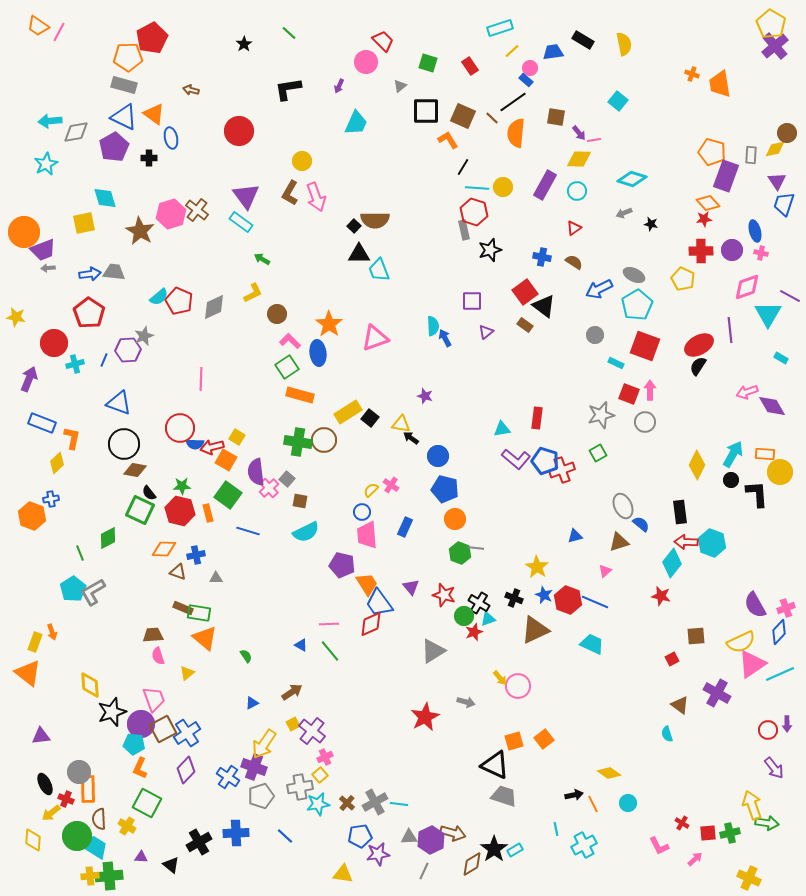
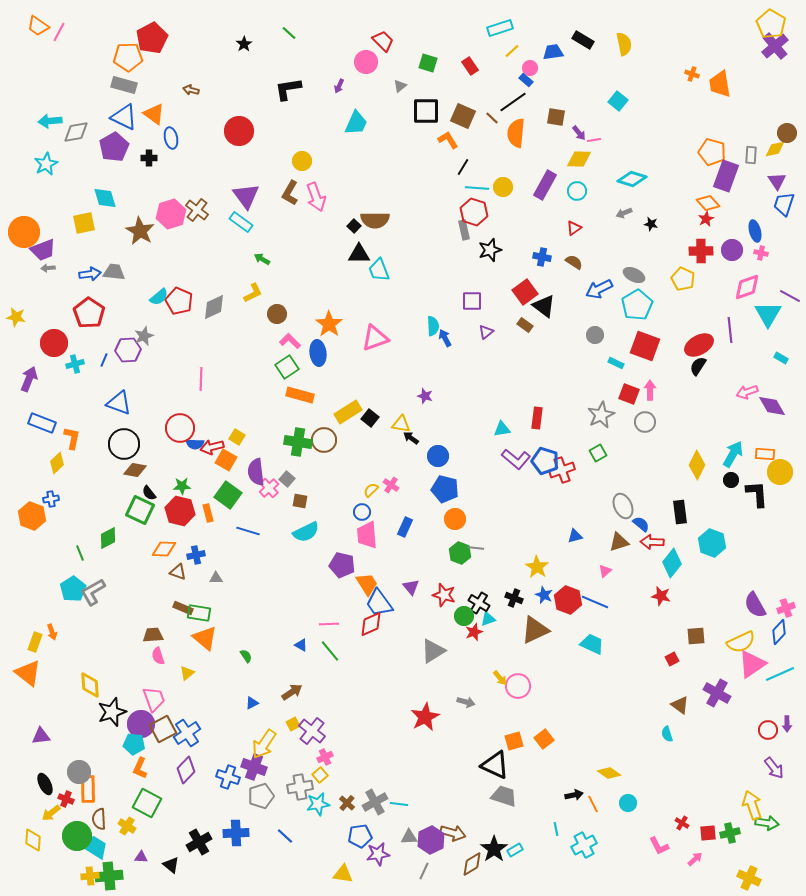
red star at (704, 219): moved 2 px right; rotated 21 degrees counterclockwise
gray star at (601, 415): rotated 12 degrees counterclockwise
red arrow at (686, 542): moved 34 px left
blue cross at (228, 777): rotated 15 degrees counterclockwise
